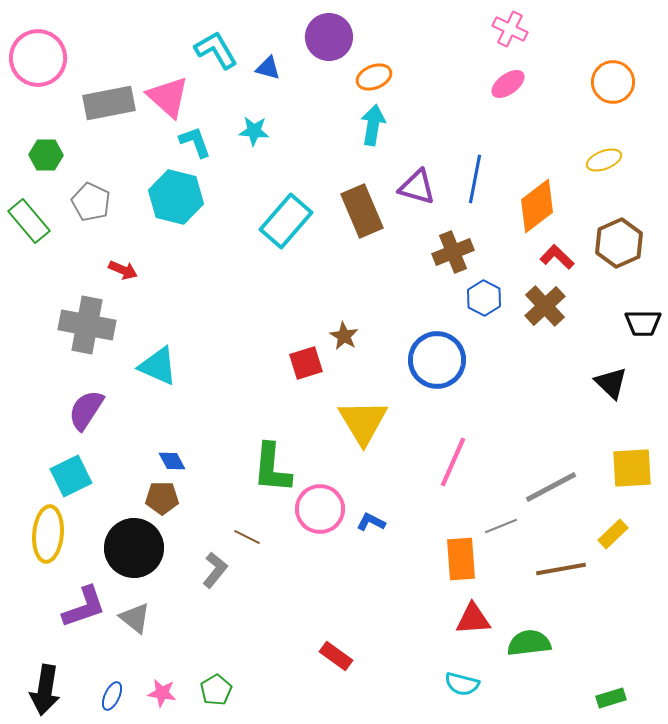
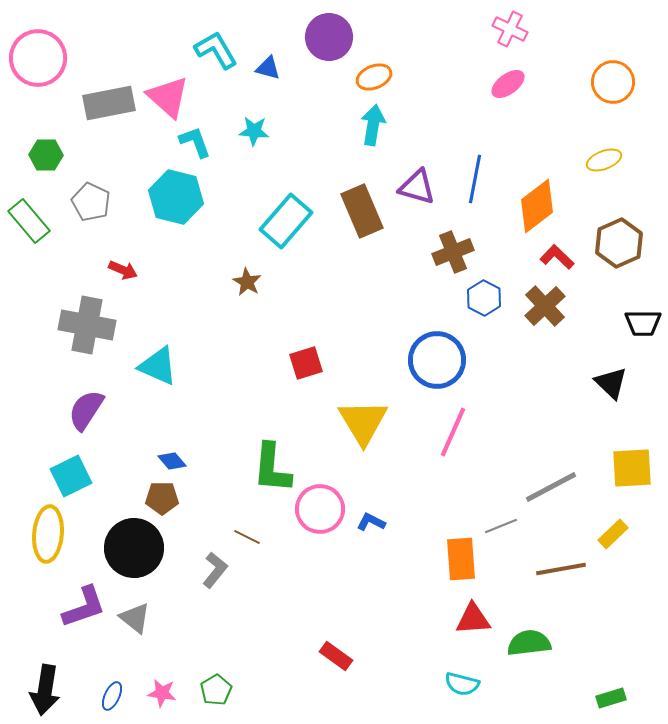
brown star at (344, 336): moved 97 px left, 54 px up
blue diamond at (172, 461): rotated 12 degrees counterclockwise
pink line at (453, 462): moved 30 px up
